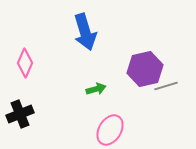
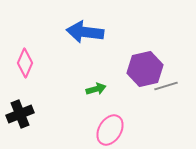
blue arrow: rotated 114 degrees clockwise
